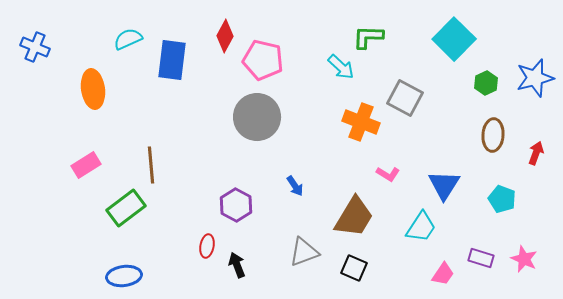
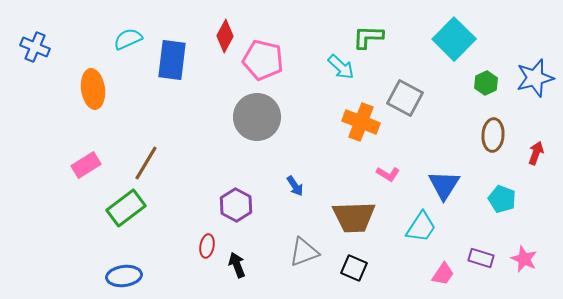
brown line: moved 5 px left, 2 px up; rotated 36 degrees clockwise
brown trapezoid: rotated 57 degrees clockwise
